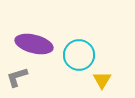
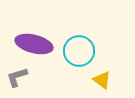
cyan circle: moved 4 px up
yellow triangle: rotated 24 degrees counterclockwise
